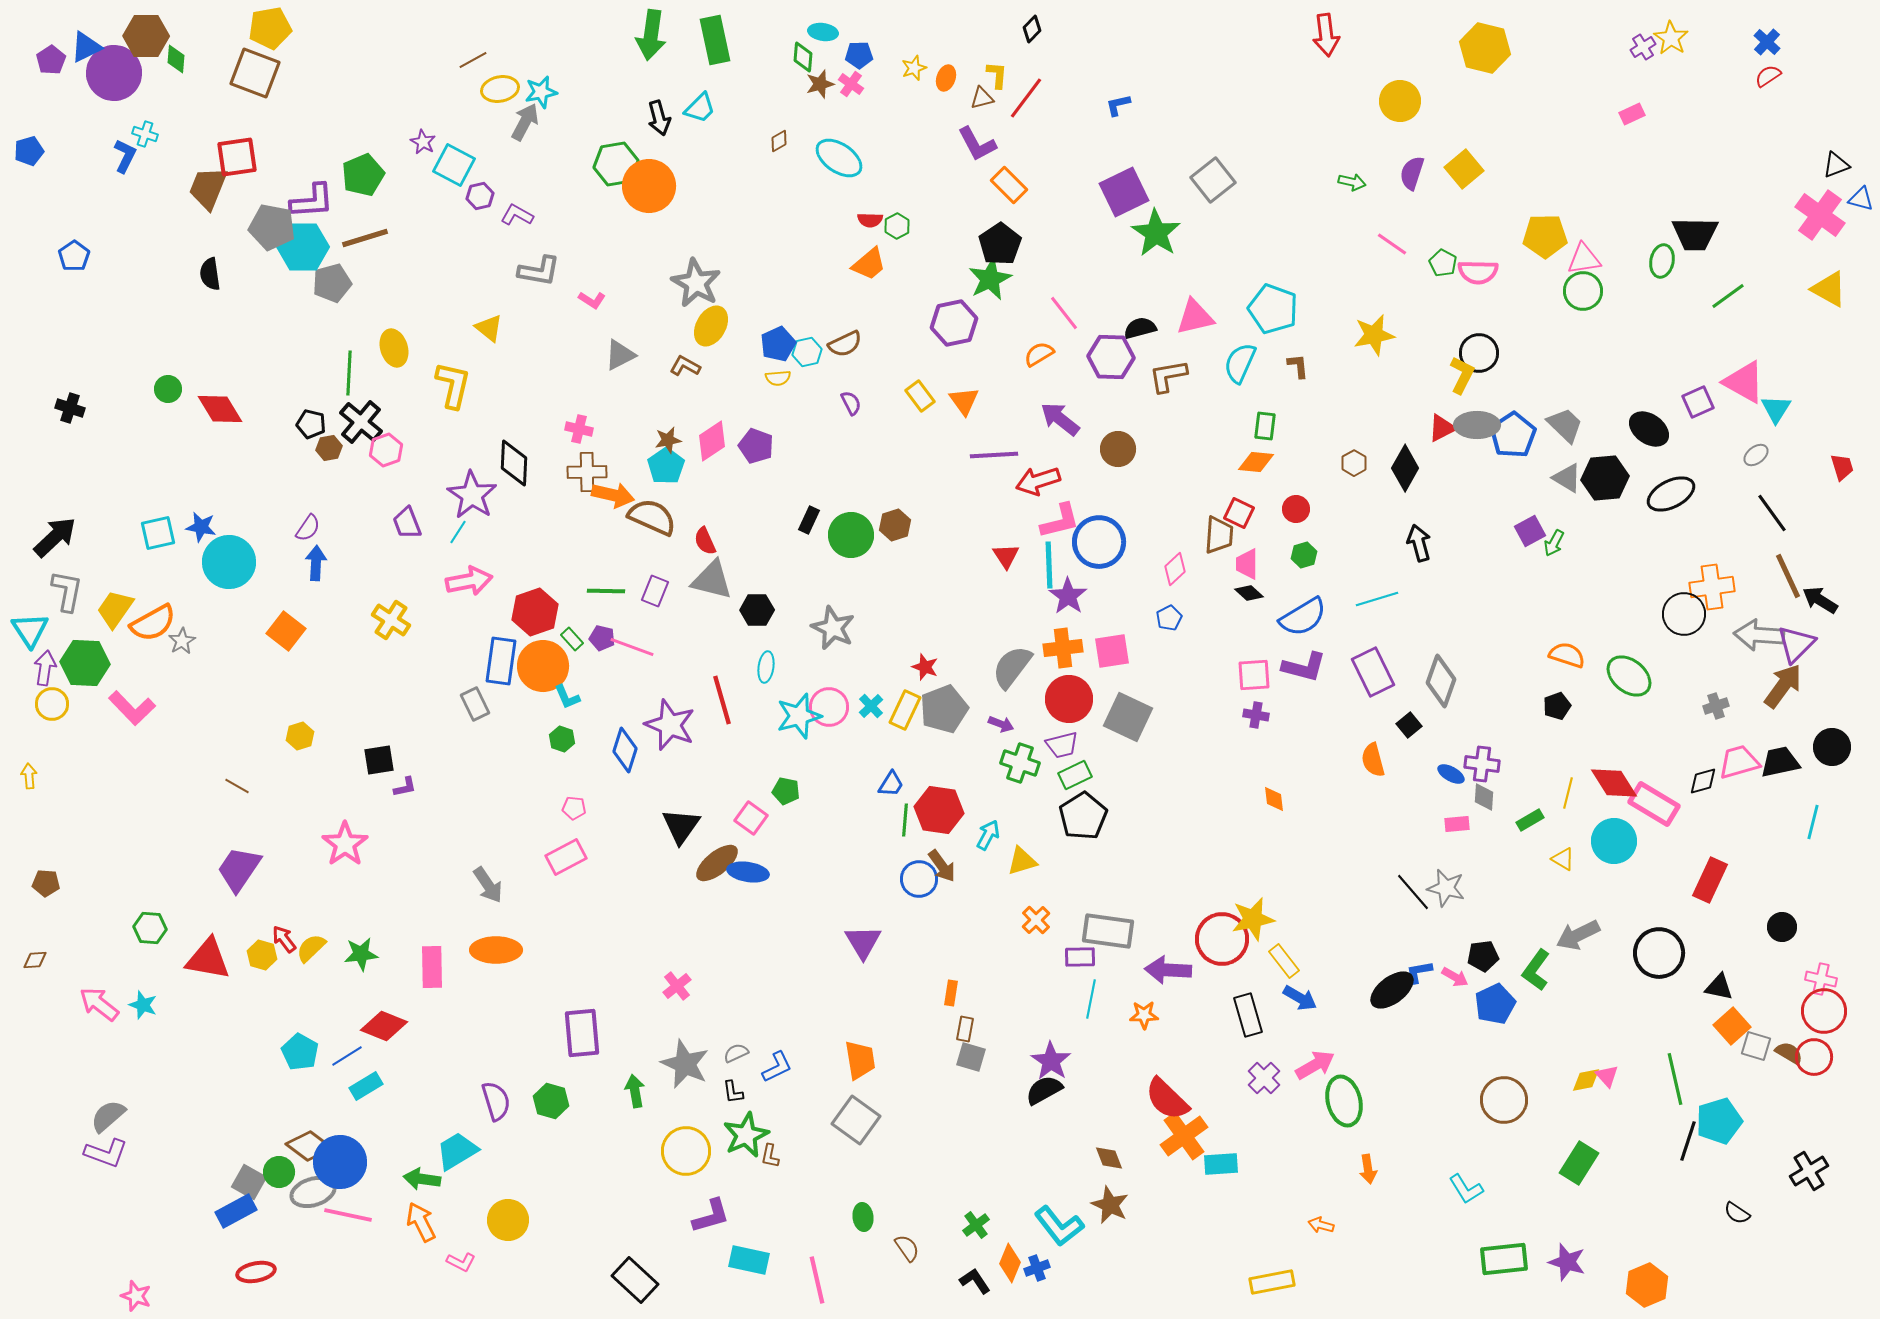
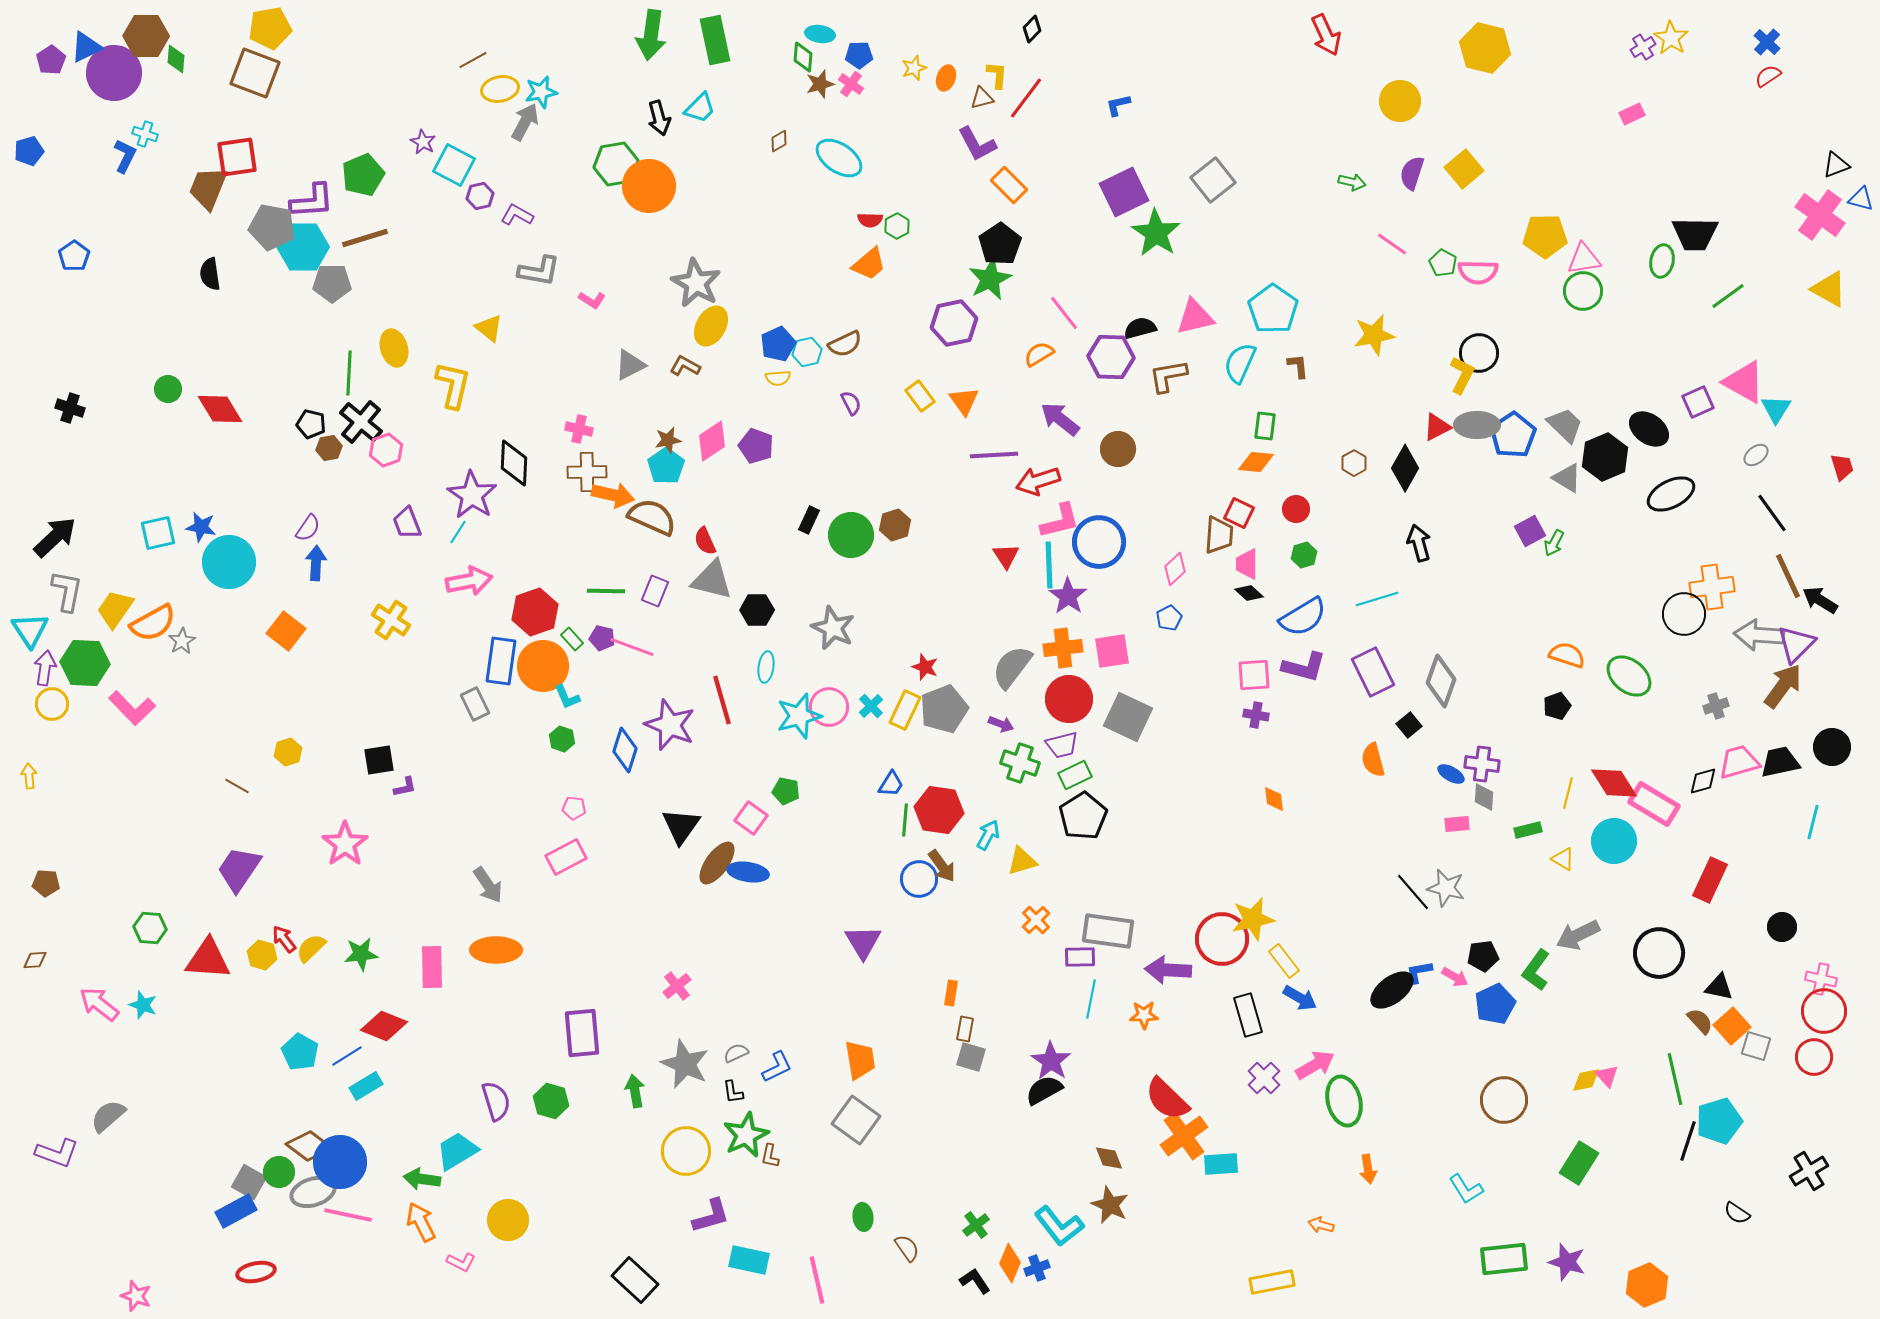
cyan ellipse at (823, 32): moved 3 px left, 2 px down
red arrow at (1326, 35): rotated 18 degrees counterclockwise
gray pentagon at (332, 283): rotated 15 degrees clockwise
cyan pentagon at (1273, 309): rotated 15 degrees clockwise
gray triangle at (620, 355): moved 10 px right, 10 px down
red triangle at (1442, 428): moved 5 px left, 1 px up
black hexagon at (1605, 478): moved 21 px up; rotated 18 degrees counterclockwise
yellow hexagon at (300, 736): moved 12 px left, 16 px down
green rectangle at (1530, 820): moved 2 px left, 10 px down; rotated 16 degrees clockwise
brown ellipse at (717, 863): rotated 15 degrees counterclockwise
red triangle at (208, 959): rotated 6 degrees counterclockwise
brown semicircle at (1789, 1053): moved 89 px left, 32 px up; rotated 16 degrees clockwise
purple L-shape at (106, 1153): moved 49 px left
